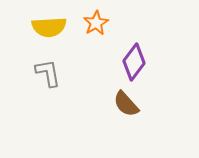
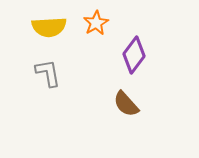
purple diamond: moved 7 px up
